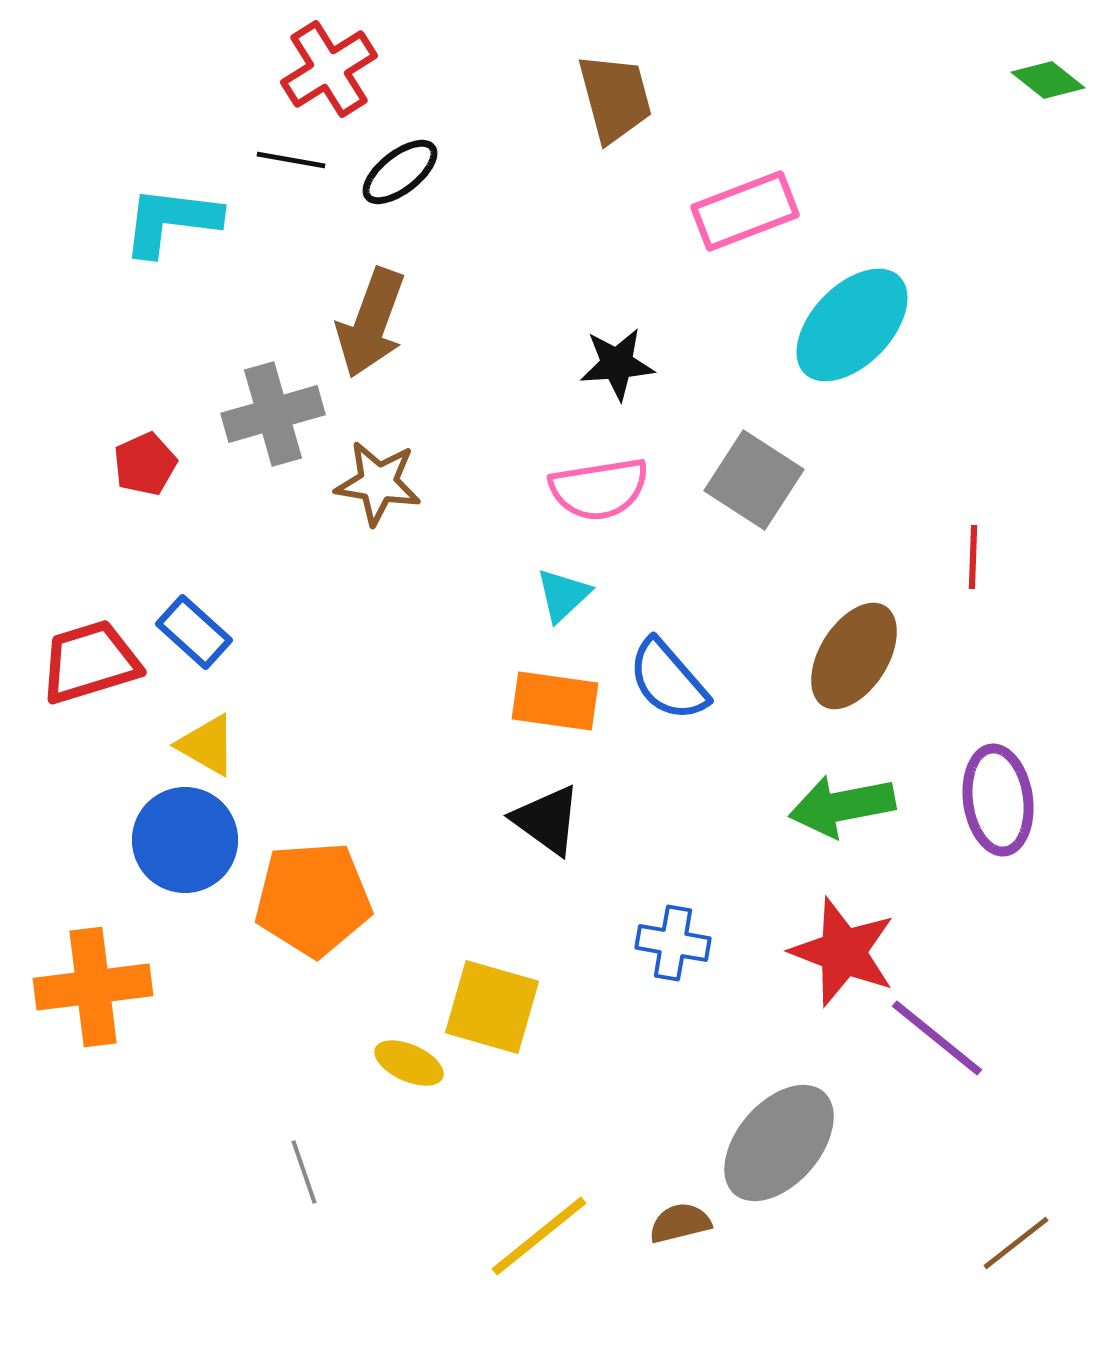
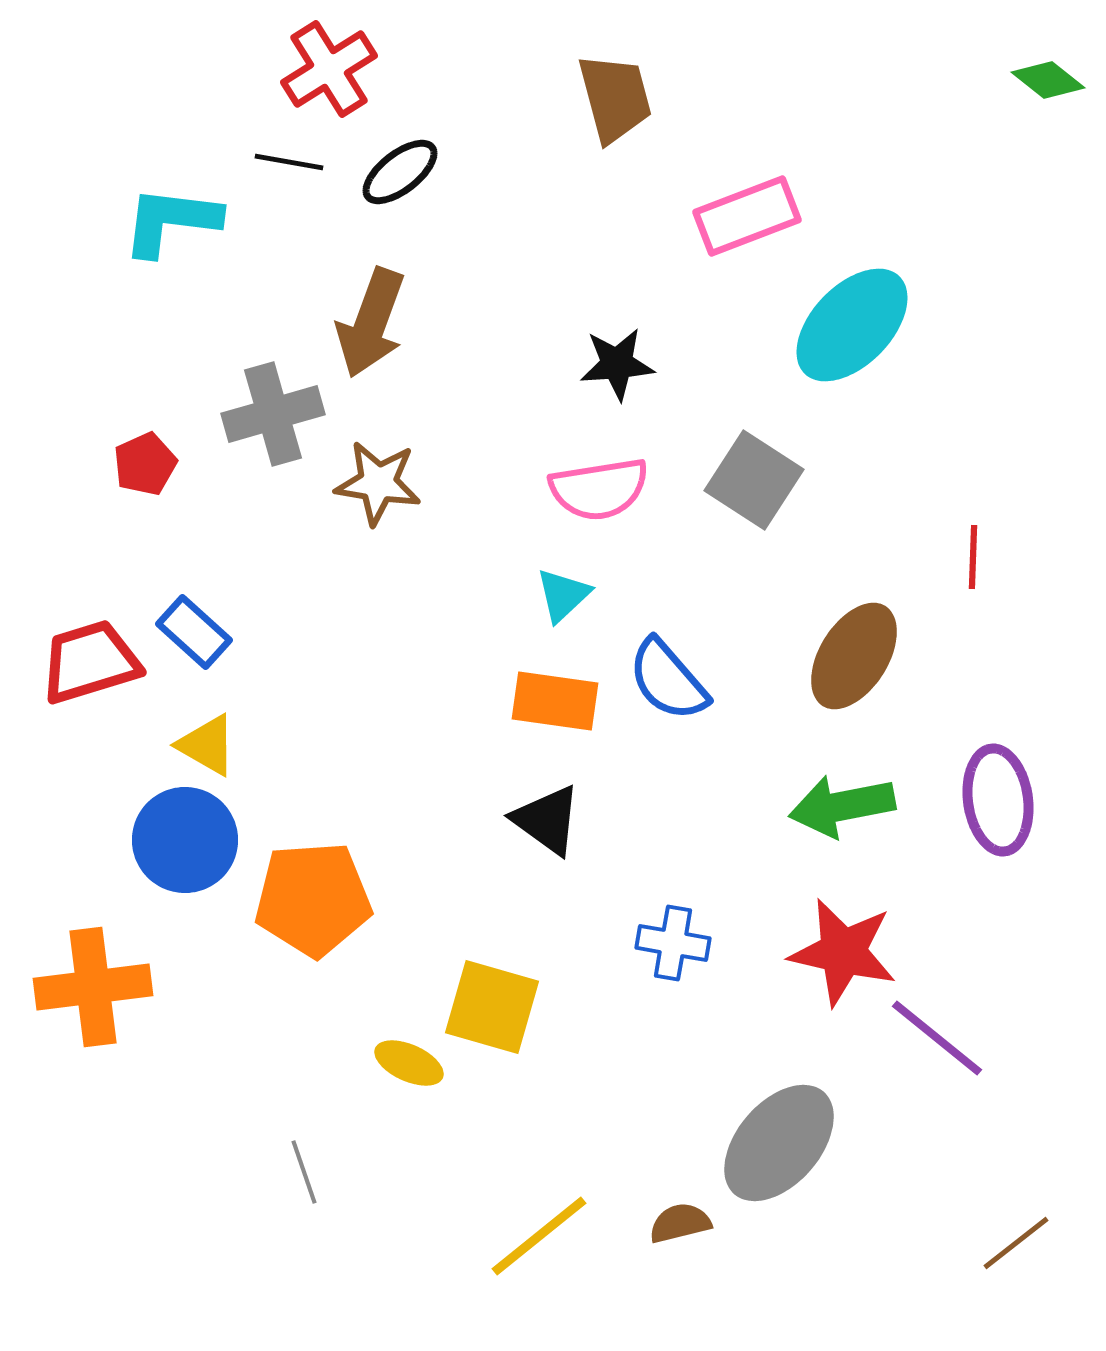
black line: moved 2 px left, 2 px down
pink rectangle: moved 2 px right, 5 px down
red star: rotated 8 degrees counterclockwise
